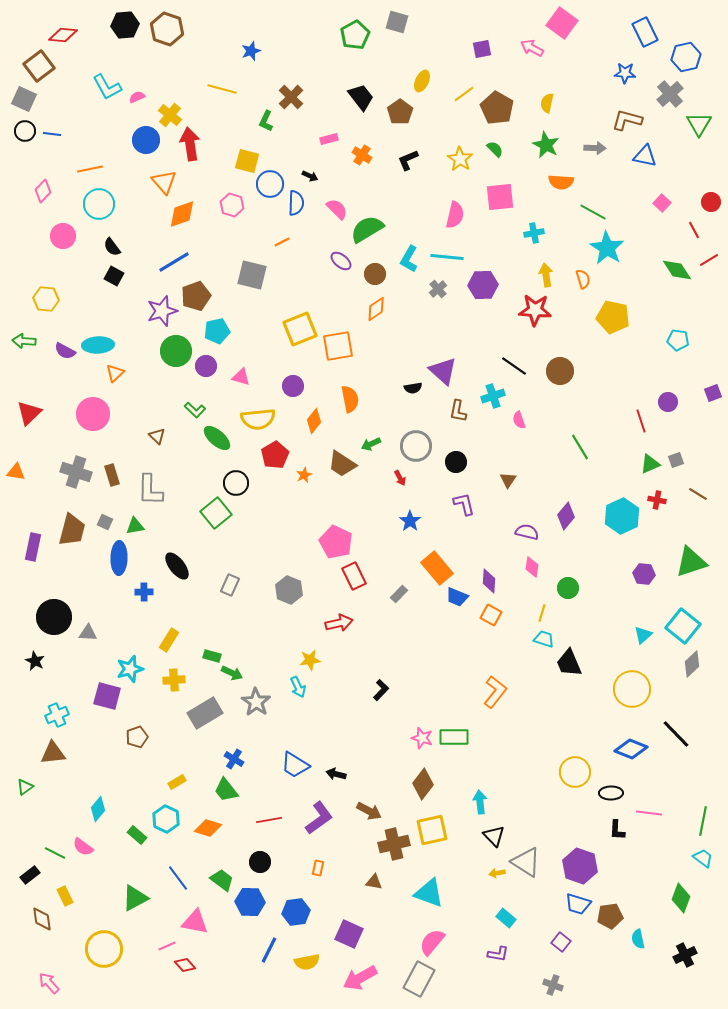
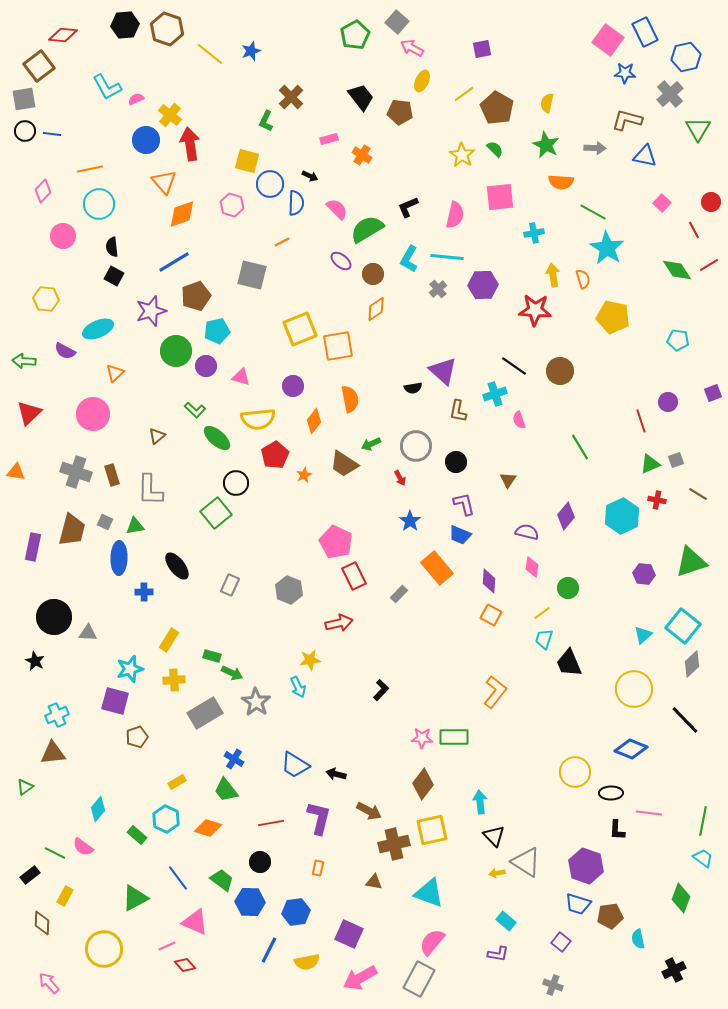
gray square at (397, 22): rotated 25 degrees clockwise
pink square at (562, 23): moved 46 px right, 17 px down
pink arrow at (532, 48): moved 120 px left
yellow line at (222, 89): moved 12 px left, 35 px up; rotated 24 degrees clockwise
pink semicircle at (137, 97): moved 1 px left, 2 px down
gray square at (24, 99): rotated 35 degrees counterclockwise
brown pentagon at (400, 112): rotated 30 degrees counterclockwise
green triangle at (699, 124): moved 1 px left, 5 px down
yellow star at (460, 159): moved 2 px right, 4 px up
black L-shape at (408, 160): moved 47 px down
black semicircle at (112, 247): rotated 30 degrees clockwise
red line at (709, 260): moved 5 px down
brown circle at (375, 274): moved 2 px left
yellow arrow at (546, 275): moved 7 px right
purple star at (162, 311): moved 11 px left
green arrow at (24, 341): moved 20 px down
cyan ellipse at (98, 345): moved 16 px up; rotated 20 degrees counterclockwise
cyan cross at (493, 396): moved 2 px right, 2 px up
brown triangle at (157, 436): rotated 36 degrees clockwise
brown trapezoid at (342, 464): moved 2 px right
blue trapezoid at (457, 597): moved 3 px right, 62 px up
yellow line at (542, 613): rotated 36 degrees clockwise
cyan trapezoid at (544, 639): rotated 90 degrees counterclockwise
yellow circle at (632, 689): moved 2 px right
purple square at (107, 696): moved 8 px right, 5 px down
black line at (676, 734): moved 9 px right, 14 px up
pink star at (422, 738): rotated 15 degrees counterclockwise
purple L-shape at (319, 818): rotated 40 degrees counterclockwise
red line at (269, 820): moved 2 px right, 3 px down
purple hexagon at (580, 866): moved 6 px right
yellow rectangle at (65, 896): rotated 54 degrees clockwise
cyan rectangle at (506, 918): moved 3 px down
brown diamond at (42, 919): moved 4 px down; rotated 10 degrees clockwise
pink triangle at (195, 922): rotated 12 degrees clockwise
black cross at (685, 955): moved 11 px left, 15 px down
